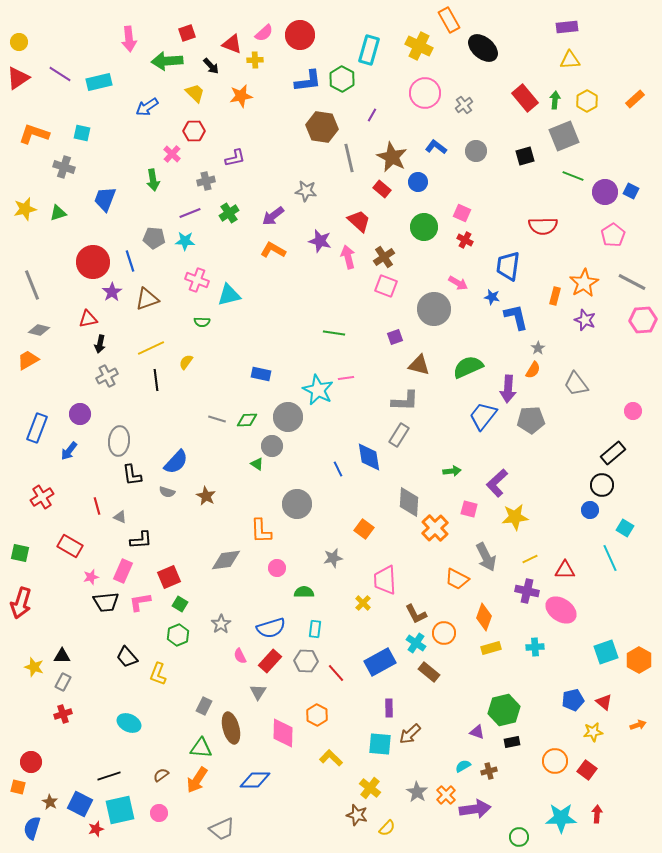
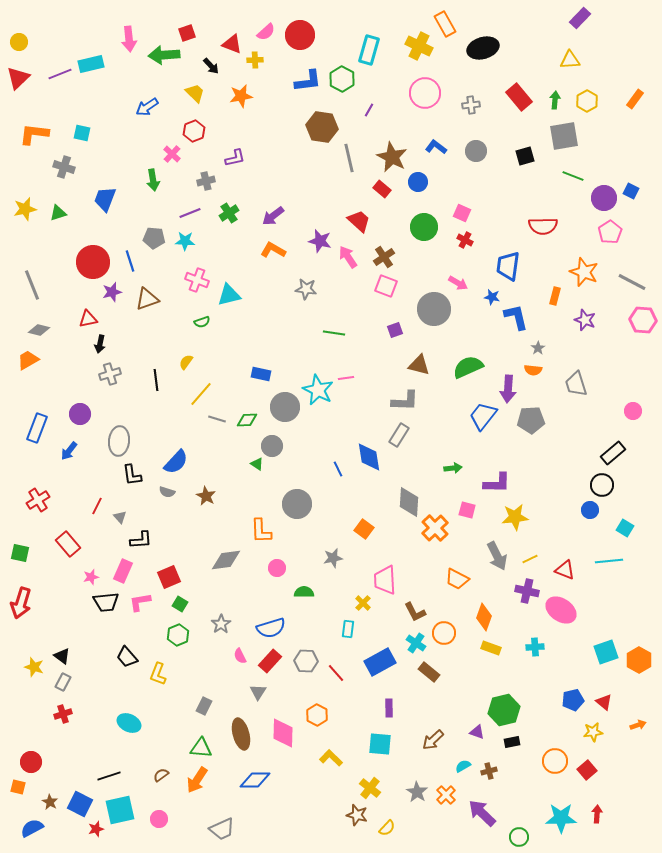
orange rectangle at (449, 20): moved 4 px left, 4 px down
purple rectangle at (567, 27): moved 13 px right, 9 px up; rotated 40 degrees counterclockwise
pink semicircle at (264, 33): moved 2 px right, 1 px up
black ellipse at (483, 48): rotated 56 degrees counterclockwise
green arrow at (167, 61): moved 3 px left, 6 px up
purple line at (60, 74): rotated 55 degrees counterclockwise
red triangle at (18, 78): rotated 10 degrees counterclockwise
cyan rectangle at (99, 82): moved 8 px left, 18 px up
red rectangle at (525, 98): moved 6 px left, 1 px up
orange rectangle at (635, 99): rotated 12 degrees counterclockwise
gray cross at (464, 105): moved 7 px right; rotated 30 degrees clockwise
purple line at (372, 115): moved 3 px left, 5 px up
red hexagon at (194, 131): rotated 20 degrees counterclockwise
orange L-shape at (34, 134): rotated 12 degrees counterclockwise
gray square at (564, 136): rotated 12 degrees clockwise
gray star at (306, 191): moved 98 px down
purple circle at (605, 192): moved 1 px left, 6 px down
pink pentagon at (613, 235): moved 3 px left, 3 px up
pink arrow at (348, 257): rotated 20 degrees counterclockwise
orange star at (584, 283): moved 11 px up; rotated 20 degrees counterclockwise
purple star at (112, 292): rotated 18 degrees clockwise
pink hexagon at (643, 320): rotated 8 degrees clockwise
green semicircle at (202, 322): rotated 21 degrees counterclockwise
purple square at (395, 337): moved 7 px up
yellow line at (151, 348): moved 50 px right, 46 px down; rotated 24 degrees counterclockwise
orange semicircle at (533, 370): rotated 66 degrees clockwise
gray cross at (107, 376): moved 3 px right, 2 px up; rotated 10 degrees clockwise
gray trapezoid at (576, 384): rotated 20 degrees clockwise
gray circle at (288, 417): moved 3 px left, 10 px up
green arrow at (452, 471): moved 1 px right, 3 px up
purple L-shape at (497, 483): rotated 136 degrees counterclockwise
red cross at (42, 497): moved 4 px left, 3 px down
red line at (97, 506): rotated 42 degrees clockwise
pink square at (469, 509): moved 2 px left, 1 px down
gray triangle at (120, 517): rotated 24 degrees clockwise
red rectangle at (70, 546): moved 2 px left, 2 px up; rotated 20 degrees clockwise
gray arrow at (486, 557): moved 11 px right, 1 px up
cyan line at (610, 558): moved 1 px left, 3 px down; rotated 72 degrees counterclockwise
red triangle at (565, 570): rotated 20 degrees clockwise
brown L-shape at (416, 614): moved 1 px left, 2 px up
cyan rectangle at (315, 629): moved 33 px right
yellow rectangle at (491, 648): rotated 36 degrees clockwise
black triangle at (62, 656): rotated 36 degrees clockwise
brown ellipse at (231, 728): moved 10 px right, 6 px down
brown arrow at (410, 734): moved 23 px right, 6 px down
red square at (587, 770): rotated 12 degrees clockwise
purple arrow at (475, 809): moved 7 px right, 4 px down; rotated 128 degrees counterclockwise
pink circle at (159, 813): moved 6 px down
blue semicircle at (32, 828): rotated 45 degrees clockwise
